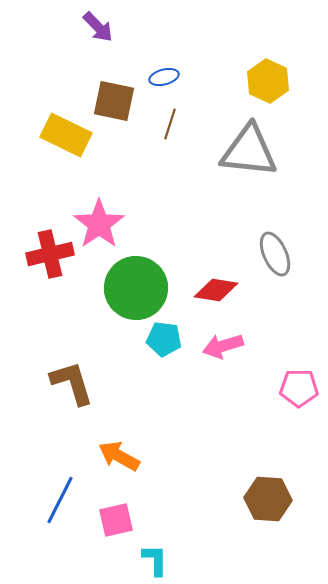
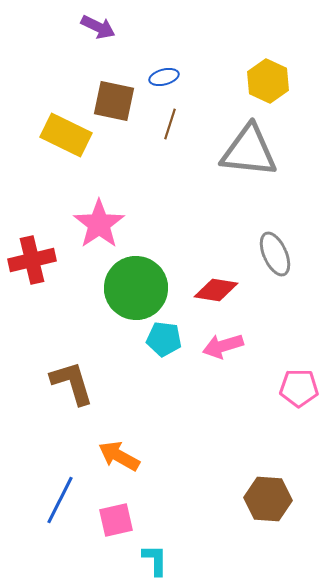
purple arrow: rotated 20 degrees counterclockwise
red cross: moved 18 px left, 6 px down
